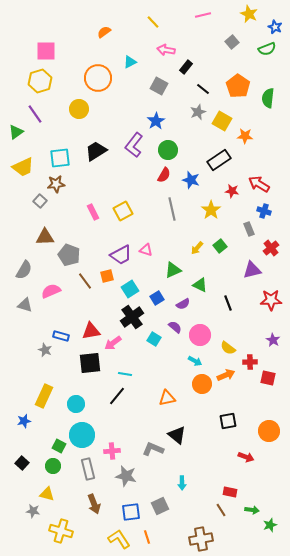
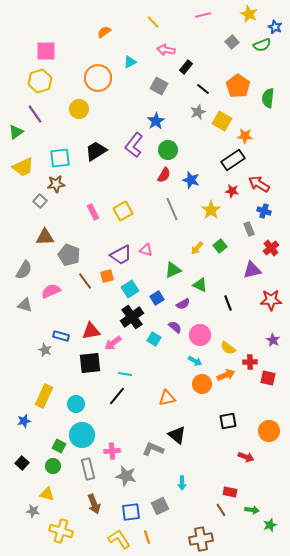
green semicircle at (267, 49): moved 5 px left, 4 px up
black rectangle at (219, 160): moved 14 px right
gray line at (172, 209): rotated 10 degrees counterclockwise
